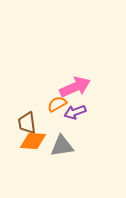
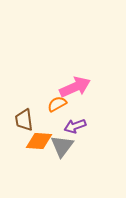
purple arrow: moved 14 px down
brown trapezoid: moved 3 px left, 3 px up
orange diamond: moved 6 px right
gray triangle: rotated 45 degrees counterclockwise
